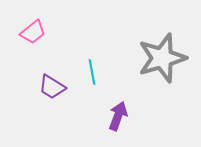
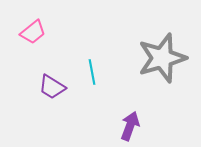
purple arrow: moved 12 px right, 10 px down
